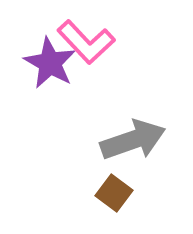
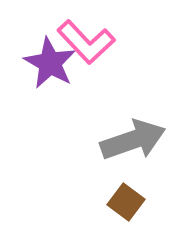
brown square: moved 12 px right, 9 px down
